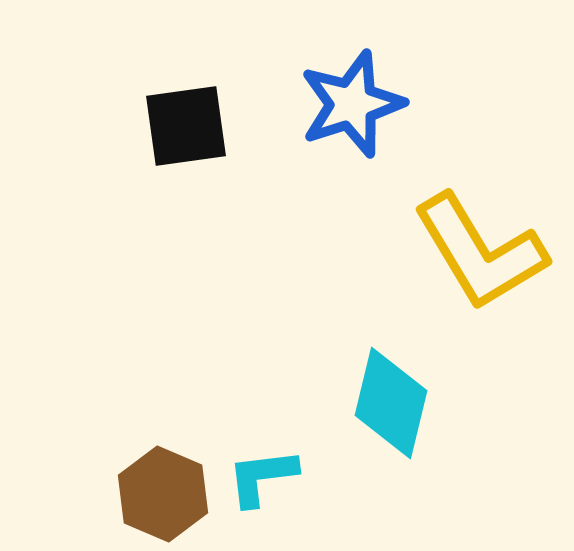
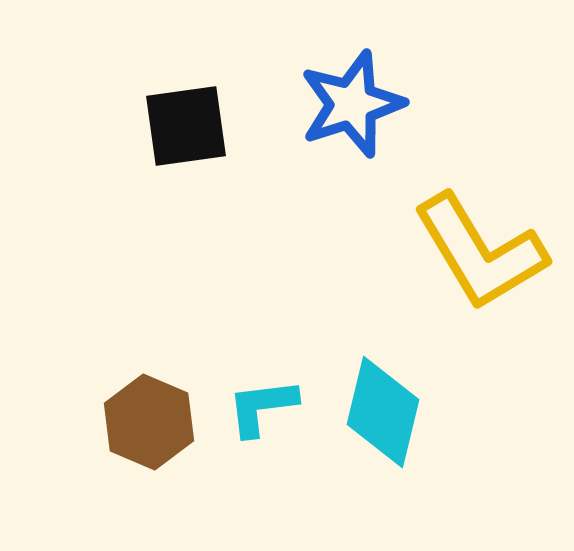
cyan diamond: moved 8 px left, 9 px down
cyan L-shape: moved 70 px up
brown hexagon: moved 14 px left, 72 px up
